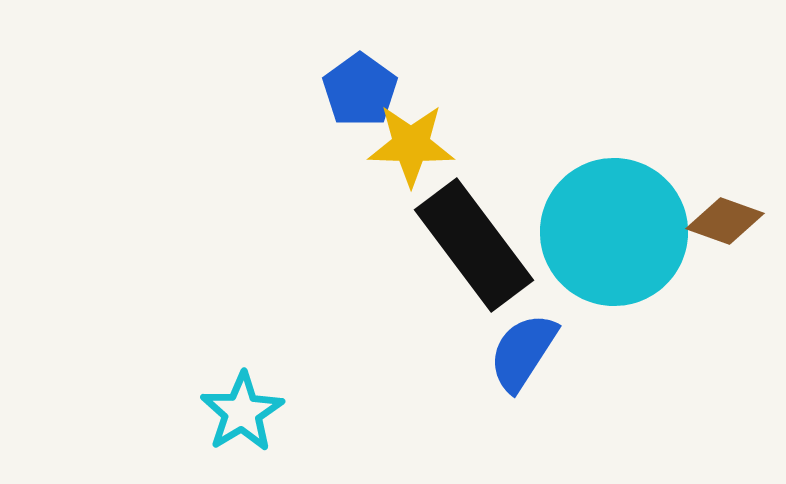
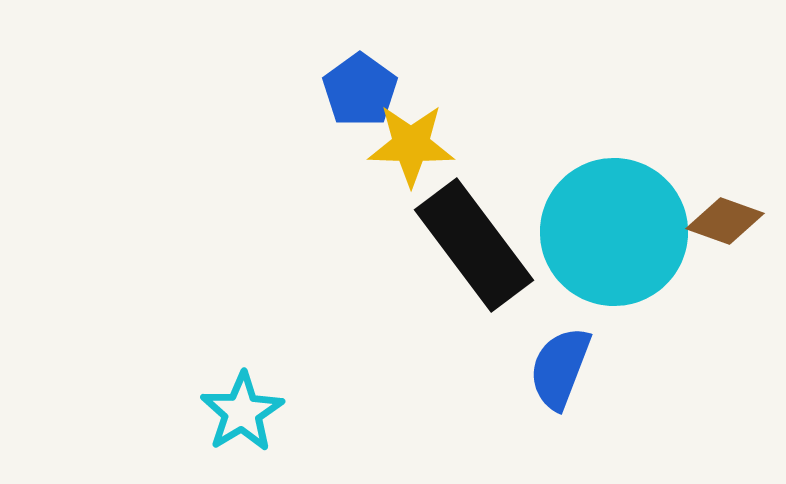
blue semicircle: moved 37 px right, 16 px down; rotated 12 degrees counterclockwise
